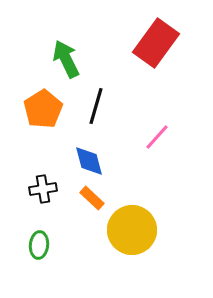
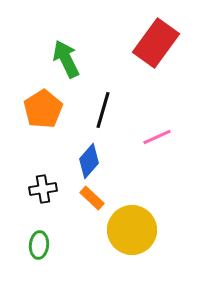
black line: moved 7 px right, 4 px down
pink line: rotated 24 degrees clockwise
blue diamond: rotated 56 degrees clockwise
